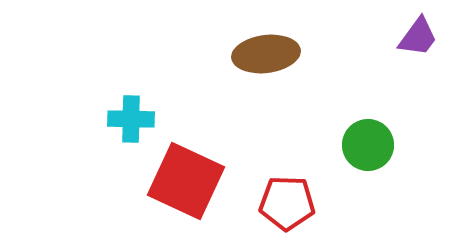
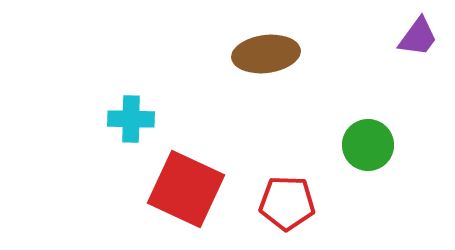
red square: moved 8 px down
